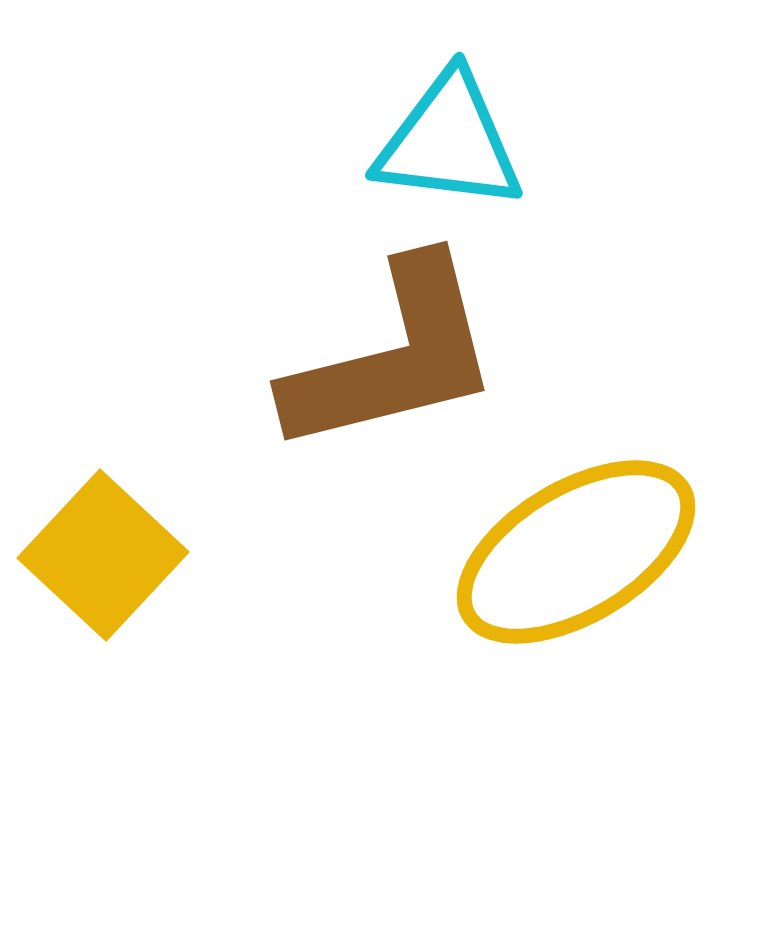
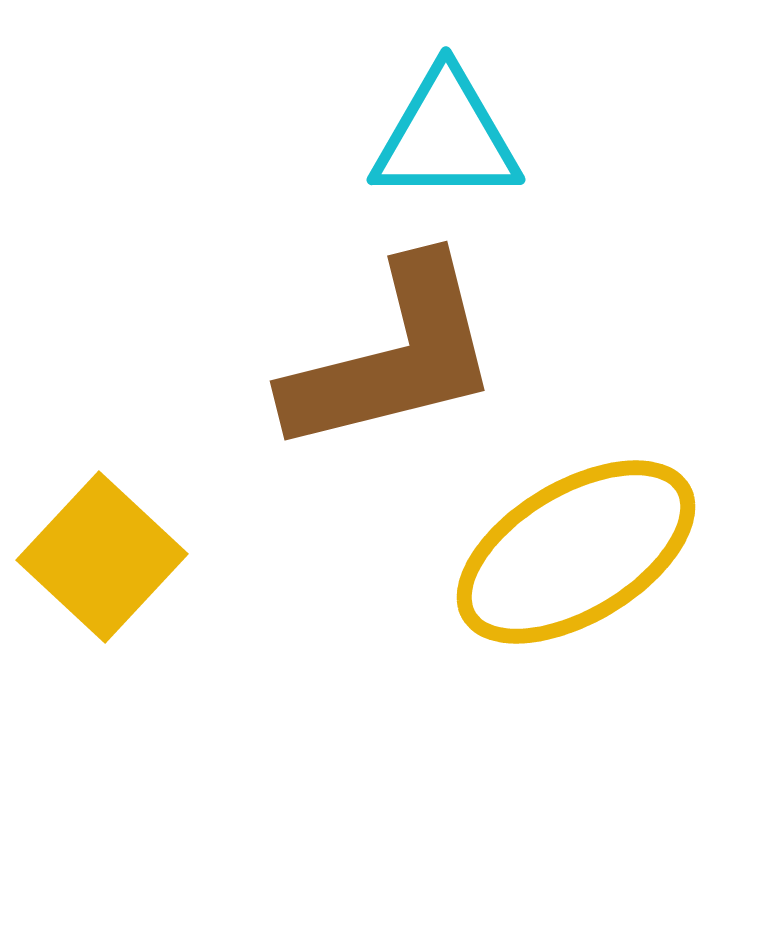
cyan triangle: moved 3 px left, 5 px up; rotated 7 degrees counterclockwise
yellow square: moved 1 px left, 2 px down
